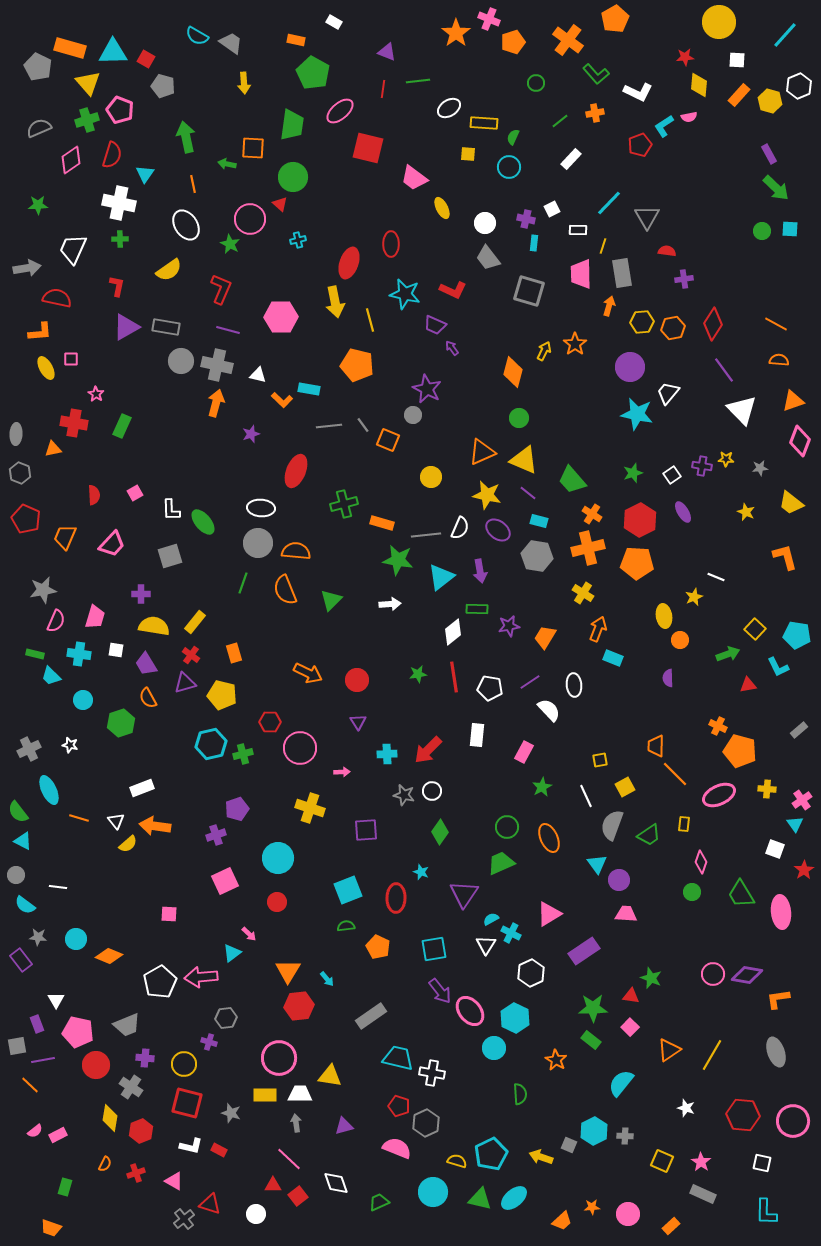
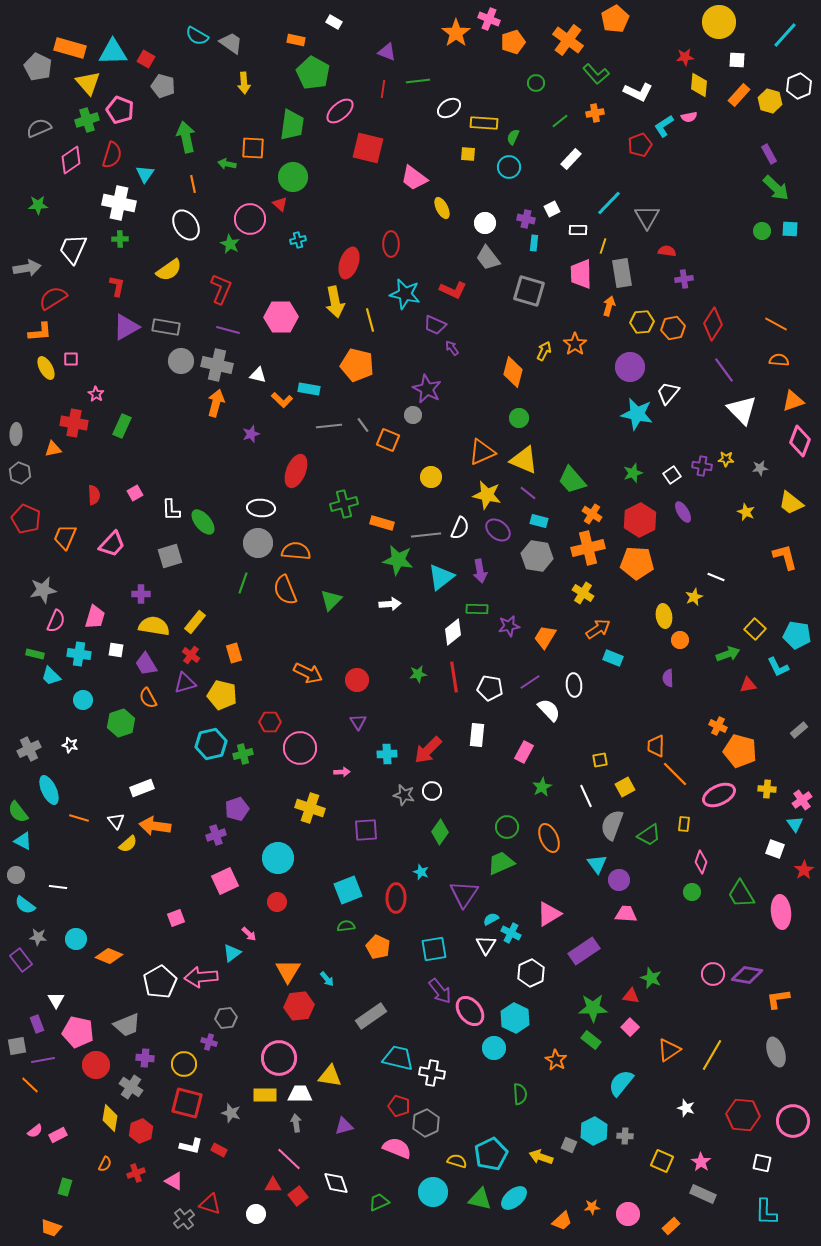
red semicircle at (57, 298): moved 4 px left; rotated 44 degrees counterclockwise
orange arrow at (598, 629): rotated 35 degrees clockwise
pink square at (169, 914): moved 7 px right, 4 px down; rotated 24 degrees counterclockwise
